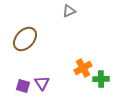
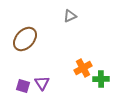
gray triangle: moved 1 px right, 5 px down
